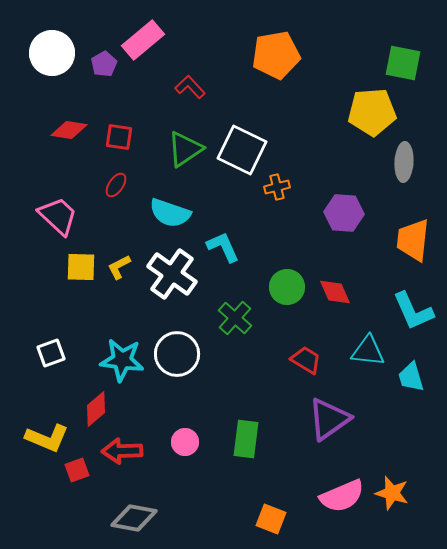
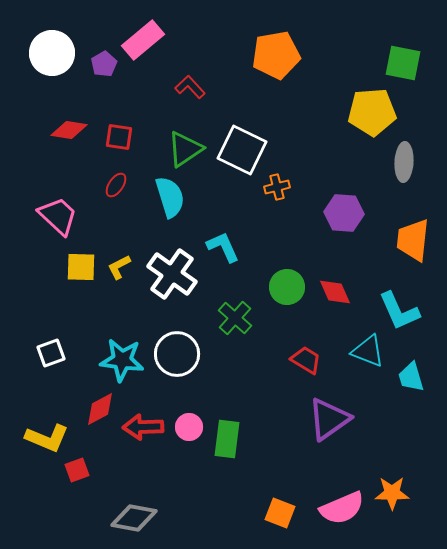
cyan semicircle at (170, 213): moved 16 px up; rotated 126 degrees counterclockwise
cyan L-shape at (413, 311): moved 14 px left
cyan triangle at (368, 351): rotated 15 degrees clockwise
red diamond at (96, 409): moved 4 px right; rotated 12 degrees clockwise
green rectangle at (246, 439): moved 19 px left
pink circle at (185, 442): moved 4 px right, 15 px up
red arrow at (122, 451): moved 21 px right, 24 px up
orange star at (392, 493): rotated 16 degrees counterclockwise
pink semicircle at (342, 496): moved 12 px down
orange square at (271, 519): moved 9 px right, 6 px up
